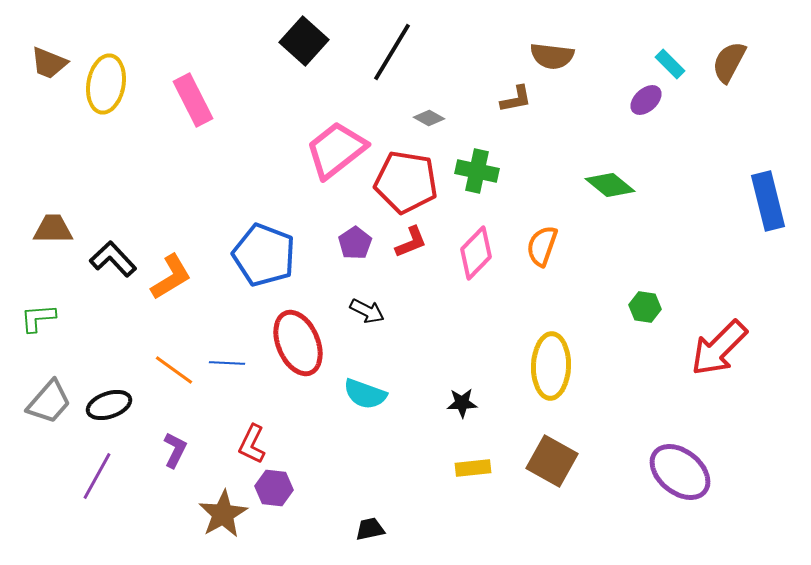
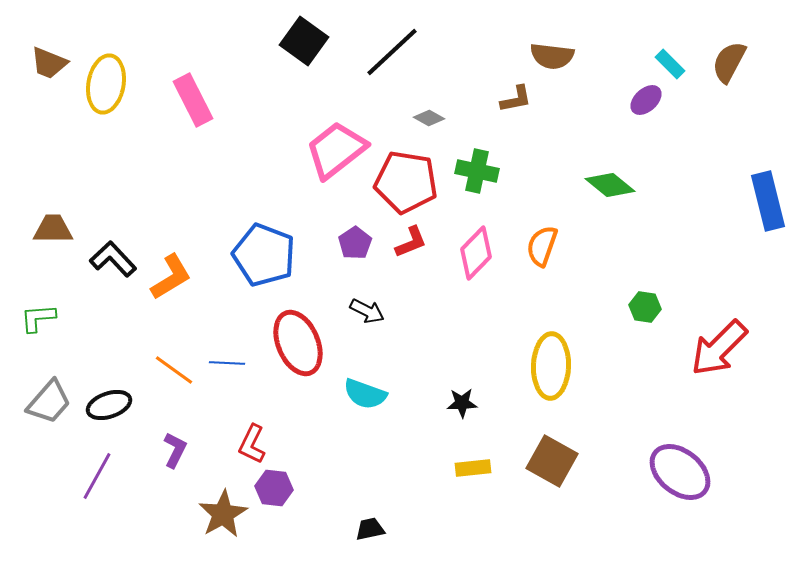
black square at (304, 41): rotated 6 degrees counterclockwise
black line at (392, 52): rotated 16 degrees clockwise
